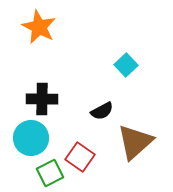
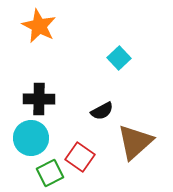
orange star: moved 1 px up
cyan square: moved 7 px left, 7 px up
black cross: moved 3 px left
